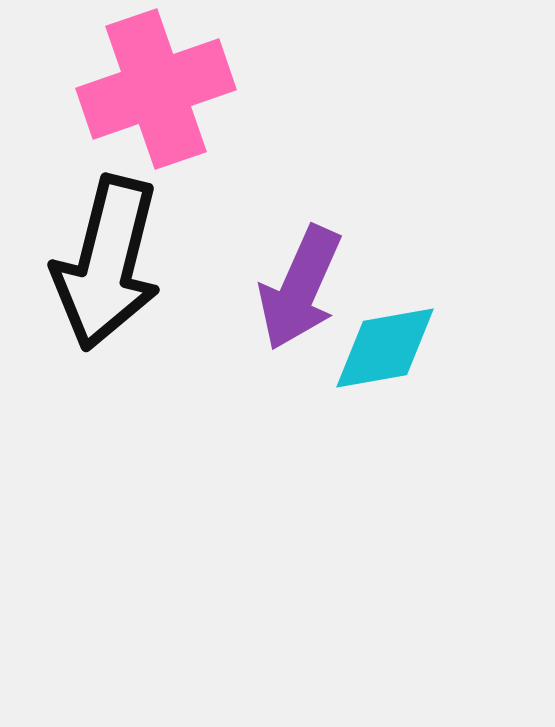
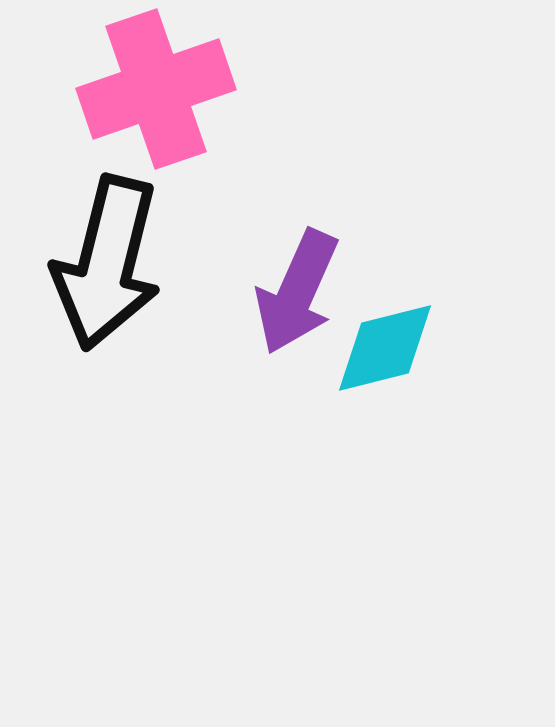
purple arrow: moved 3 px left, 4 px down
cyan diamond: rotated 4 degrees counterclockwise
